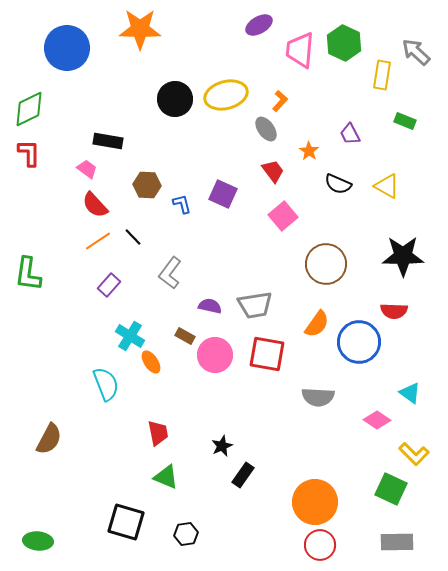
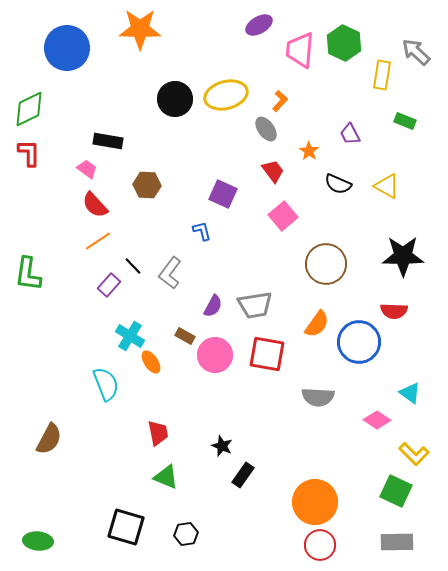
blue L-shape at (182, 204): moved 20 px right, 27 px down
black line at (133, 237): moved 29 px down
purple semicircle at (210, 306): moved 3 px right; rotated 105 degrees clockwise
black star at (222, 446): rotated 25 degrees counterclockwise
green square at (391, 489): moved 5 px right, 2 px down
black square at (126, 522): moved 5 px down
